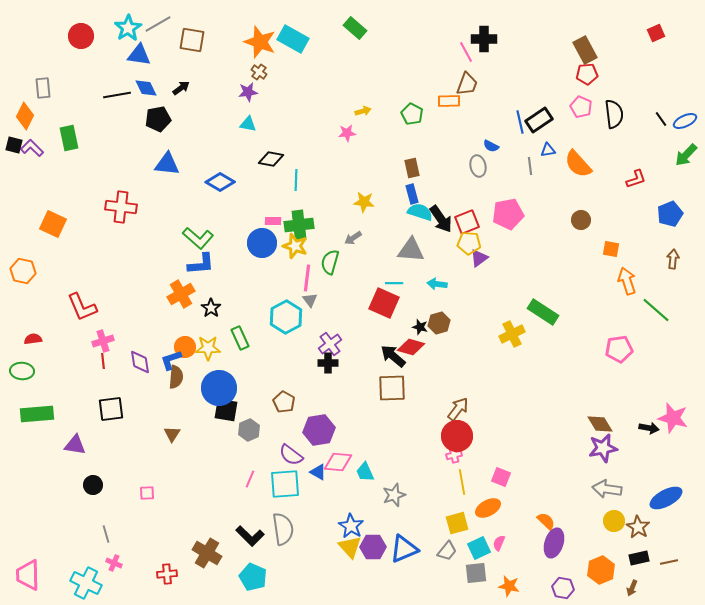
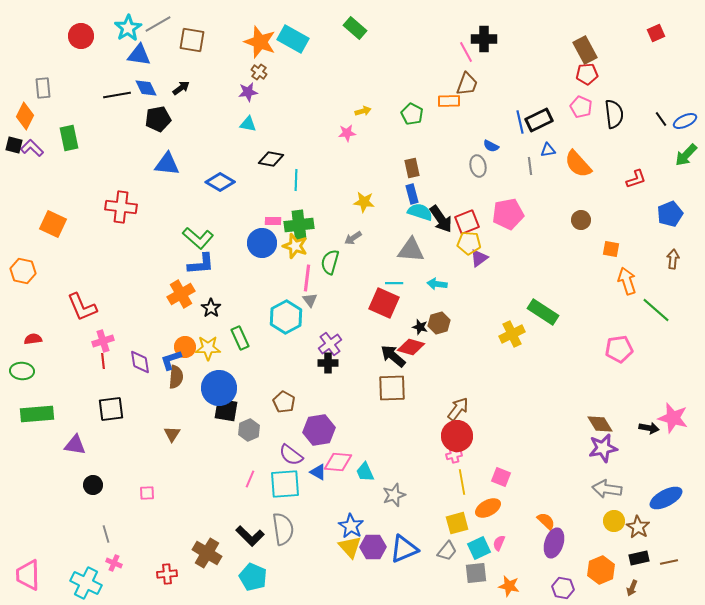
black rectangle at (539, 120): rotated 8 degrees clockwise
